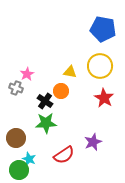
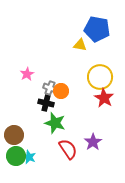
blue pentagon: moved 6 px left
yellow circle: moved 11 px down
yellow triangle: moved 10 px right, 27 px up
gray cross: moved 34 px right
black cross: moved 1 px right, 2 px down; rotated 21 degrees counterclockwise
green star: moved 9 px right; rotated 20 degrees clockwise
brown circle: moved 2 px left, 3 px up
purple star: rotated 12 degrees counterclockwise
red semicircle: moved 4 px right, 6 px up; rotated 90 degrees counterclockwise
cyan star: moved 2 px up
green circle: moved 3 px left, 14 px up
